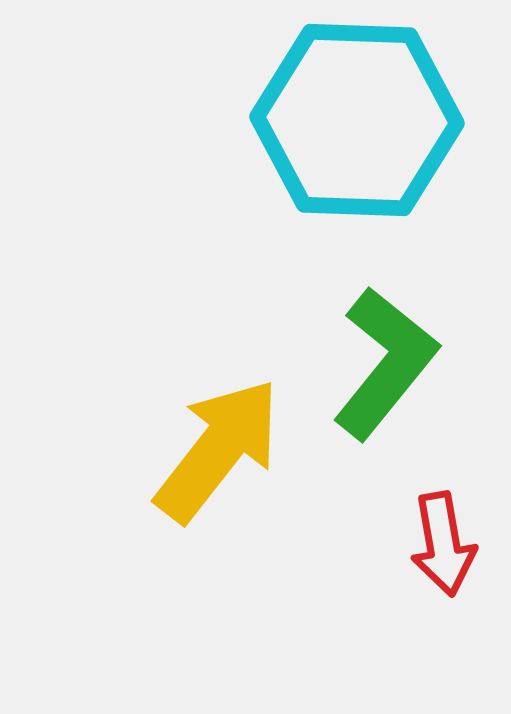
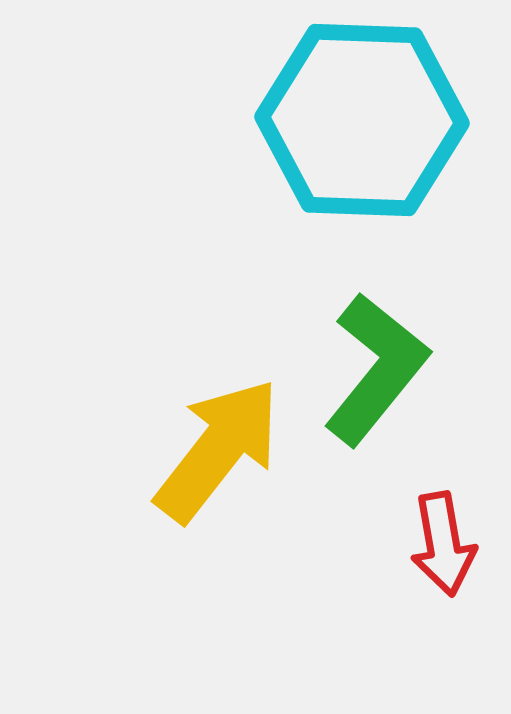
cyan hexagon: moved 5 px right
green L-shape: moved 9 px left, 6 px down
